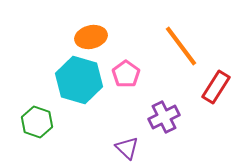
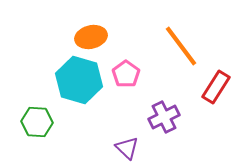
green hexagon: rotated 16 degrees counterclockwise
